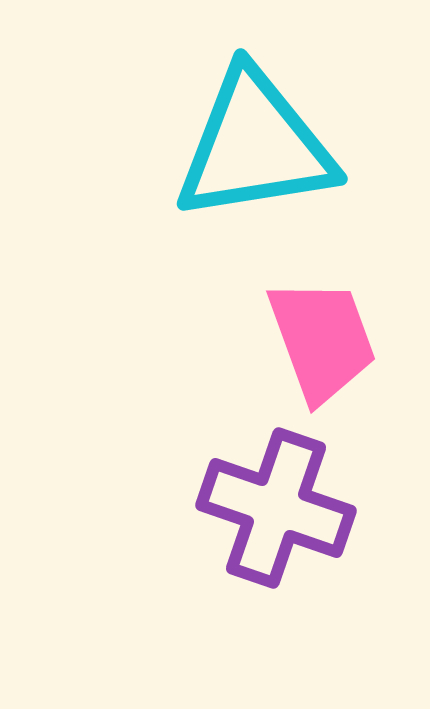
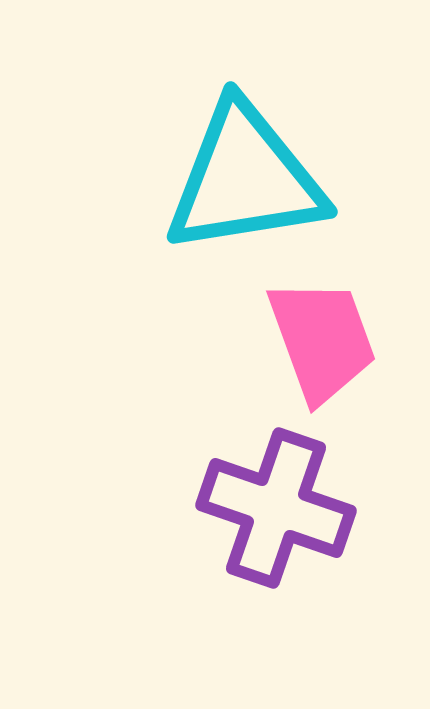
cyan triangle: moved 10 px left, 33 px down
